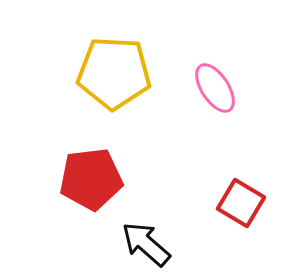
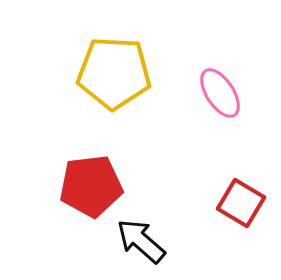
pink ellipse: moved 5 px right, 5 px down
red pentagon: moved 7 px down
black arrow: moved 5 px left, 3 px up
